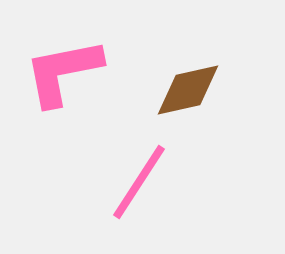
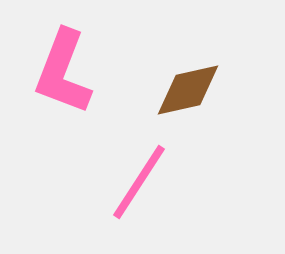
pink L-shape: rotated 58 degrees counterclockwise
